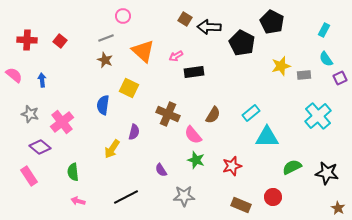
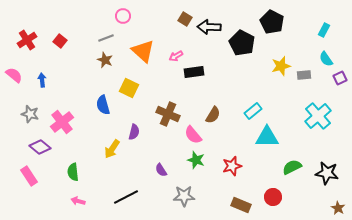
red cross at (27, 40): rotated 36 degrees counterclockwise
blue semicircle at (103, 105): rotated 24 degrees counterclockwise
cyan rectangle at (251, 113): moved 2 px right, 2 px up
